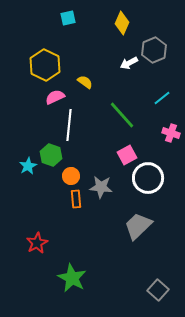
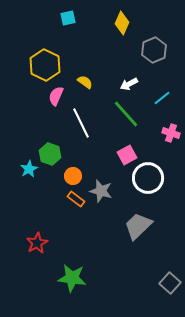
white arrow: moved 21 px down
pink semicircle: moved 1 px right, 1 px up; rotated 42 degrees counterclockwise
green line: moved 4 px right, 1 px up
white line: moved 12 px right, 2 px up; rotated 32 degrees counterclockwise
green hexagon: moved 1 px left, 1 px up
cyan star: moved 1 px right, 3 px down
orange circle: moved 2 px right
gray star: moved 4 px down; rotated 10 degrees clockwise
orange rectangle: rotated 48 degrees counterclockwise
green star: rotated 20 degrees counterclockwise
gray square: moved 12 px right, 7 px up
